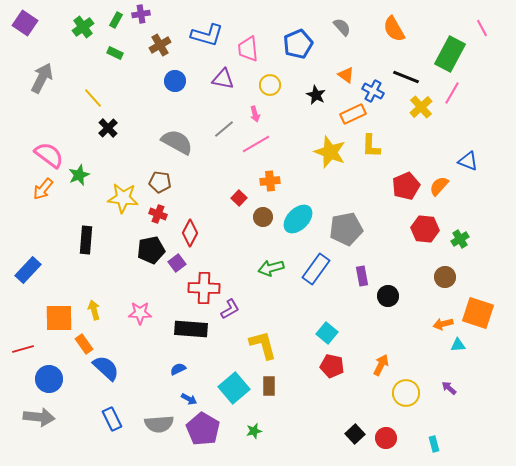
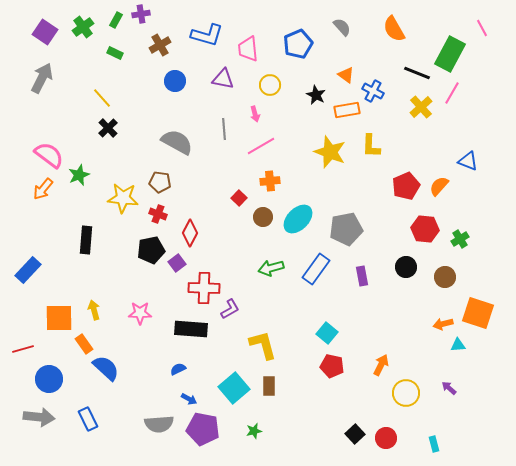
purple square at (25, 23): moved 20 px right, 9 px down
black line at (406, 77): moved 11 px right, 4 px up
yellow line at (93, 98): moved 9 px right
orange rectangle at (353, 114): moved 6 px left, 4 px up; rotated 15 degrees clockwise
gray line at (224, 129): rotated 55 degrees counterclockwise
pink line at (256, 144): moved 5 px right, 2 px down
black circle at (388, 296): moved 18 px right, 29 px up
blue rectangle at (112, 419): moved 24 px left
purple pentagon at (203, 429): rotated 20 degrees counterclockwise
